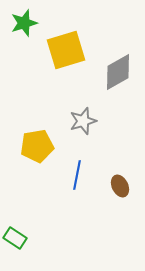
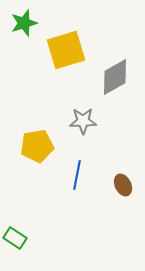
gray diamond: moved 3 px left, 5 px down
gray star: rotated 16 degrees clockwise
brown ellipse: moved 3 px right, 1 px up
